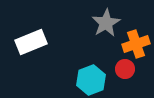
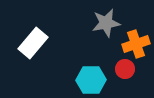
gray star: rotated 20 degrees clockwise
white rectangle: moved 2 px right, 1 px down; rotated 28 degrees counterclockwise
cyan hexagon: rotated 20 degrees clockwise
